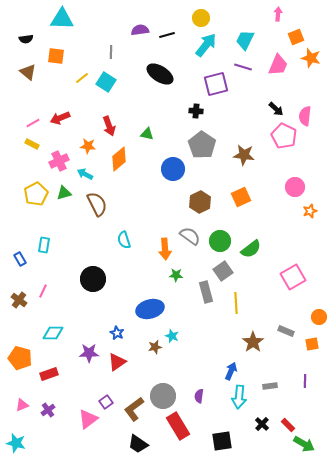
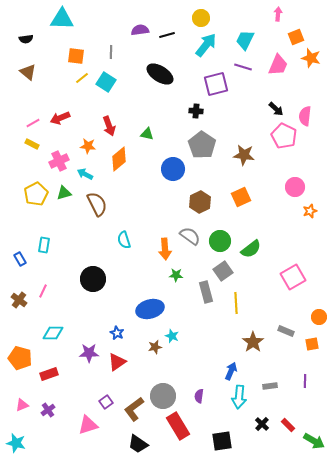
orange square at (56, 56): moved 20 px right
pink triangle at (88, 419): moved 6 px down; rotated 20 degrees clockwise
green arrow at (304, 444): moved 10 px right, 3 px up
